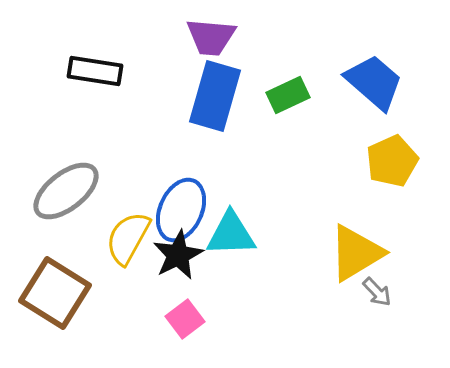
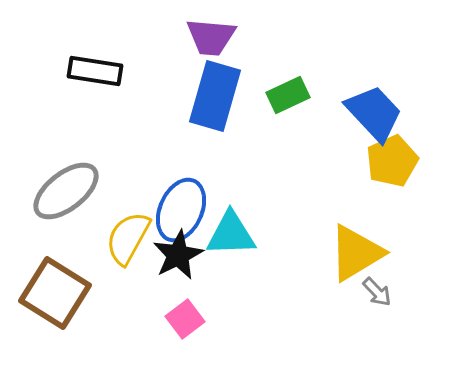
blue trapezoid: moved 31 px down; rotated 6 degrees clockwise
